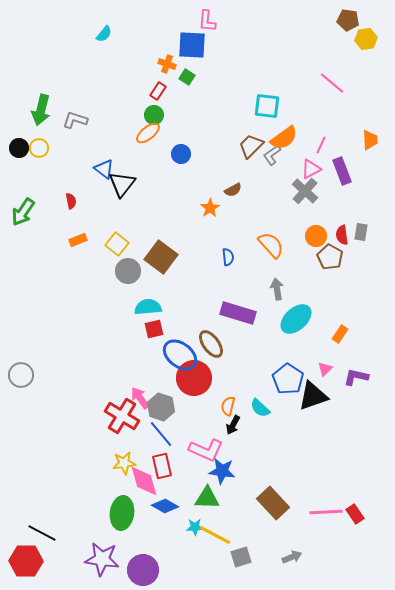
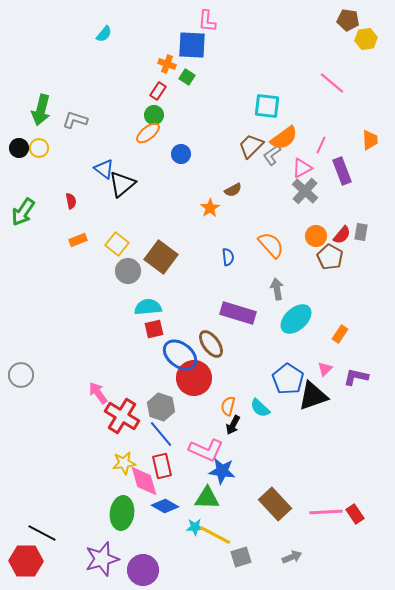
pink triangle at (311, 169): moved 9 px left, 1 px up
black triangle at (122, 184): rotated 12 degrees clockwise
red semicircle at (342, 235): rotated 132 degrees counterclockwise
pink arrow at (140, 398): moved 42 px left, 5 px up
brown rectangle at (273, 503): moved 2 px right, 1 px down
purple star at (102, 559): rotated 24 degrees counterclockwise
